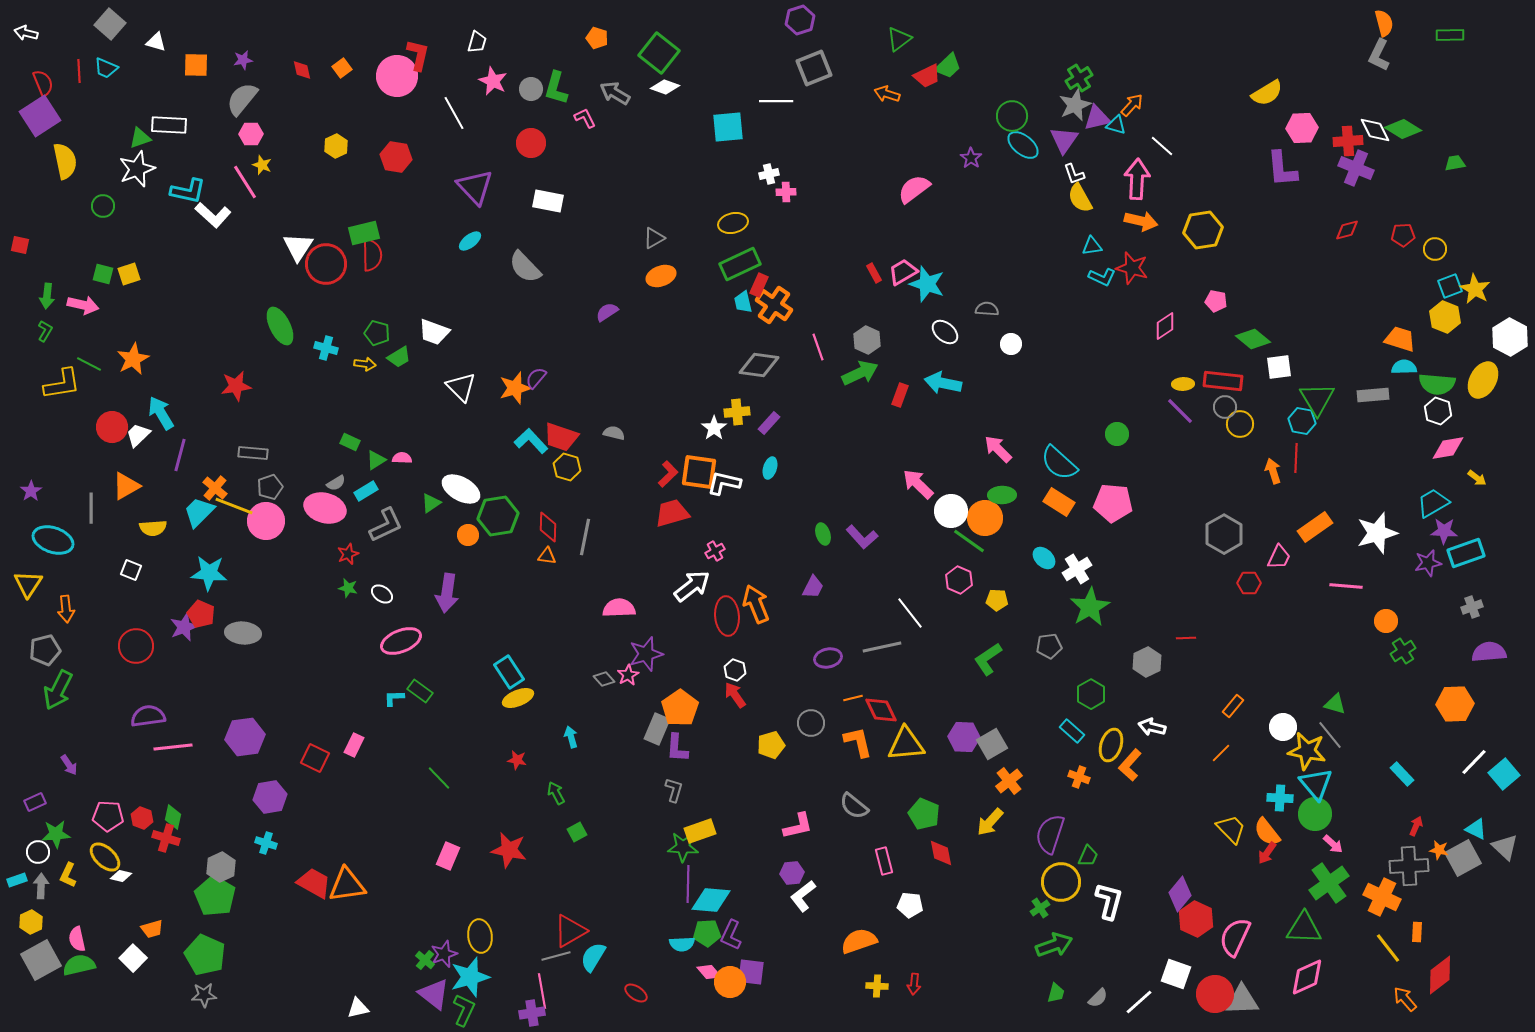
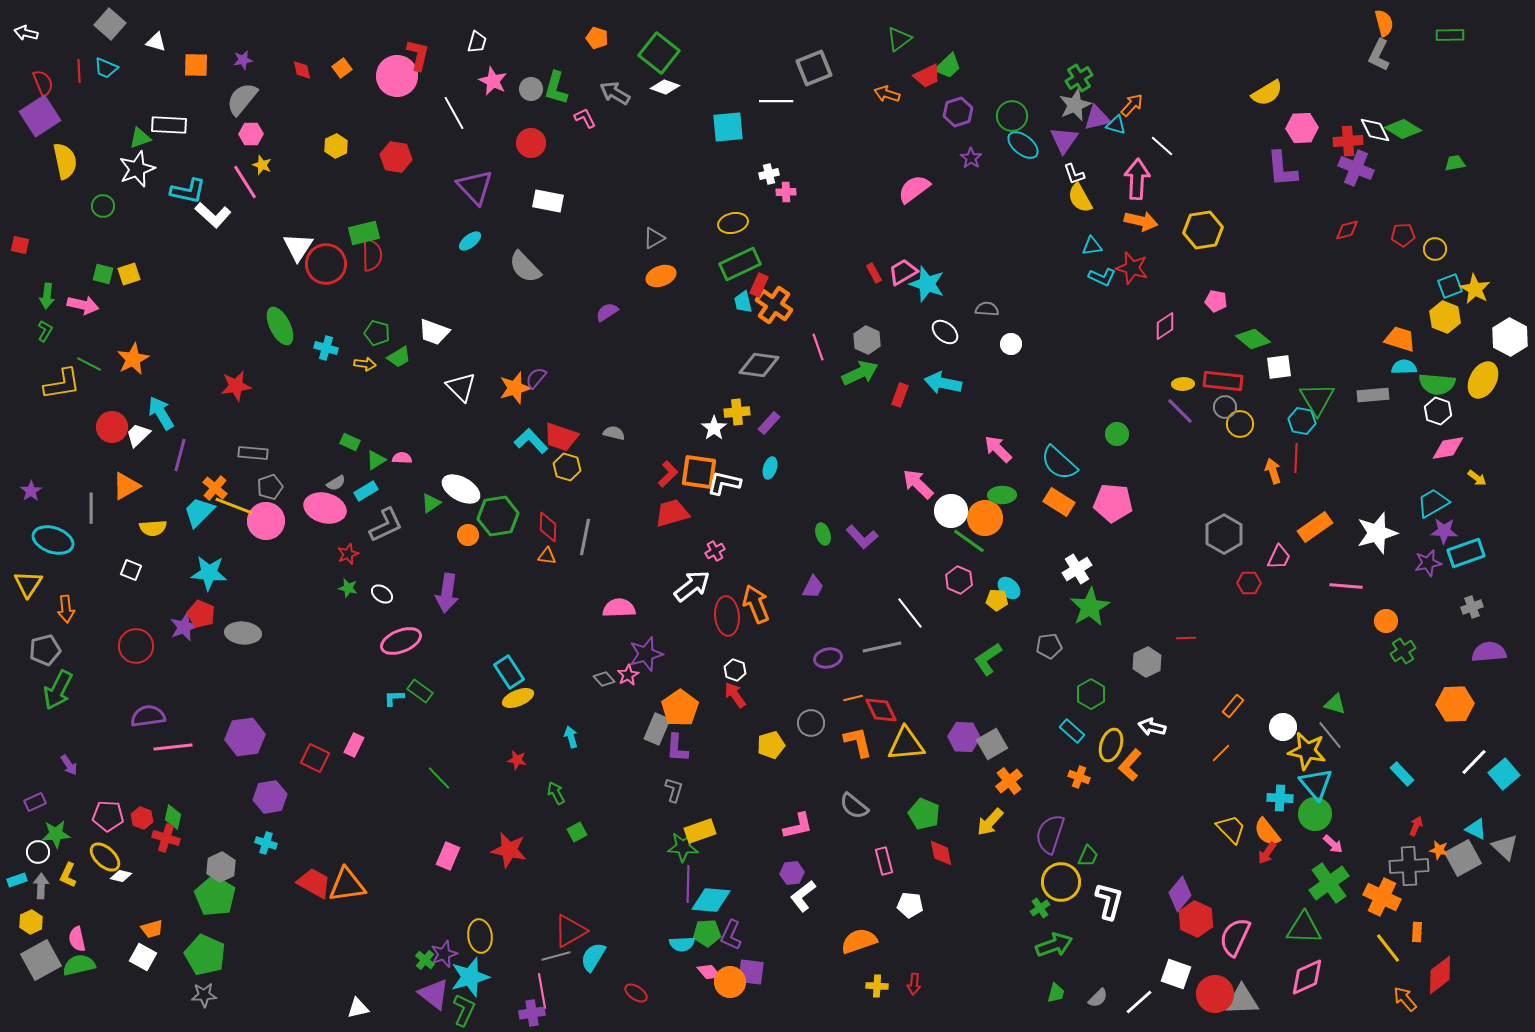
purple hexagon at (800, 20): moved 158 px right, 92 px down
cyan ellipse at (1044, 558): moved 35 px left, 30 px down
white square at (133, 958): moved 10 px right, 1 px up; rotated 16 degrees counterclockwise
